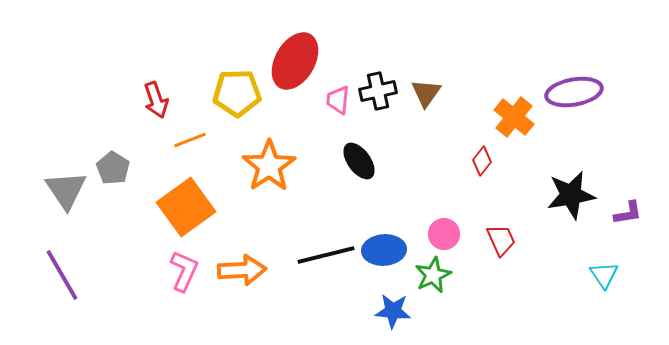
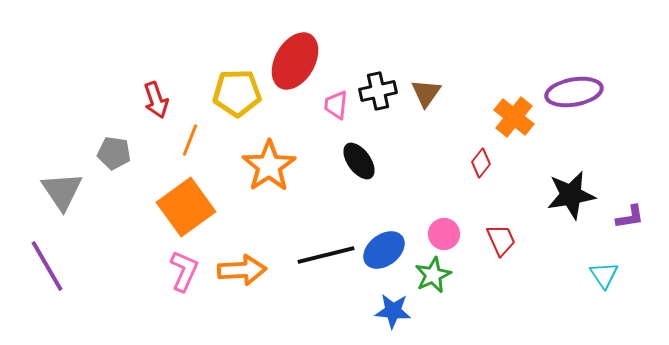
pink trapezoid: moved 2 px left, 5 px down
orange line: rotated 48 degrees counterclockwise
red diamond: moved 1 px left, 2 px down
gray pentagon: moved 1 px right, 15 px up; rotated 24 degrees counterclockwise
gray triangle: moved 4 px left, 1 px down
purple L-shape: moved 2 px right, 4 px down
blue ellipse: rotated 33 degrees counterclockwise
purple line: moved 15 px left, 9 px up
